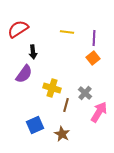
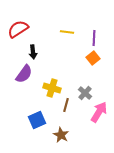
blue square: moved 2 px right, 5 px up
brown star: moved 1 px left, 1 px down
